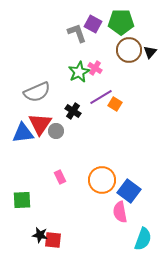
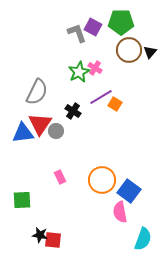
purple square: moved 3 px down
gray semicircle: rotated 40 degrees counterclockwise
